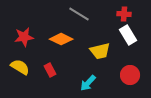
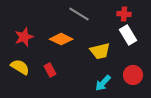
red star: rotated 12 degrees counterclockwise
red circle: moved 3 px right
cyan arrow: moved 15 px right
